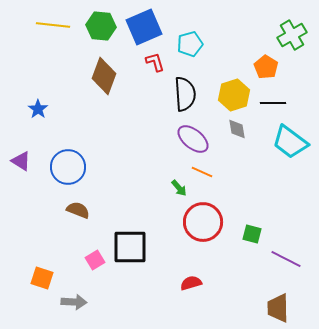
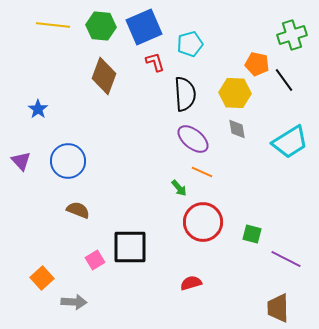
green cross: rotated 12 degrees clockwise
orange pentagon: moved 9 px left, 3 px up; rotated 20 degrees counterclockwise
yellow hexagon: moved 1 px right, 2 px up; rotated 20 degrees clockwise
black line: moved 11 px right, 23 px up; rotated 55 degrees clockwise
cyan trapezoid: rotated 69 degrees counterclockwise
purple triangle: rotated 15 degrees clockwise
blue circle: moved 6 px up
orange square: rotated 30 degrees clockwise
